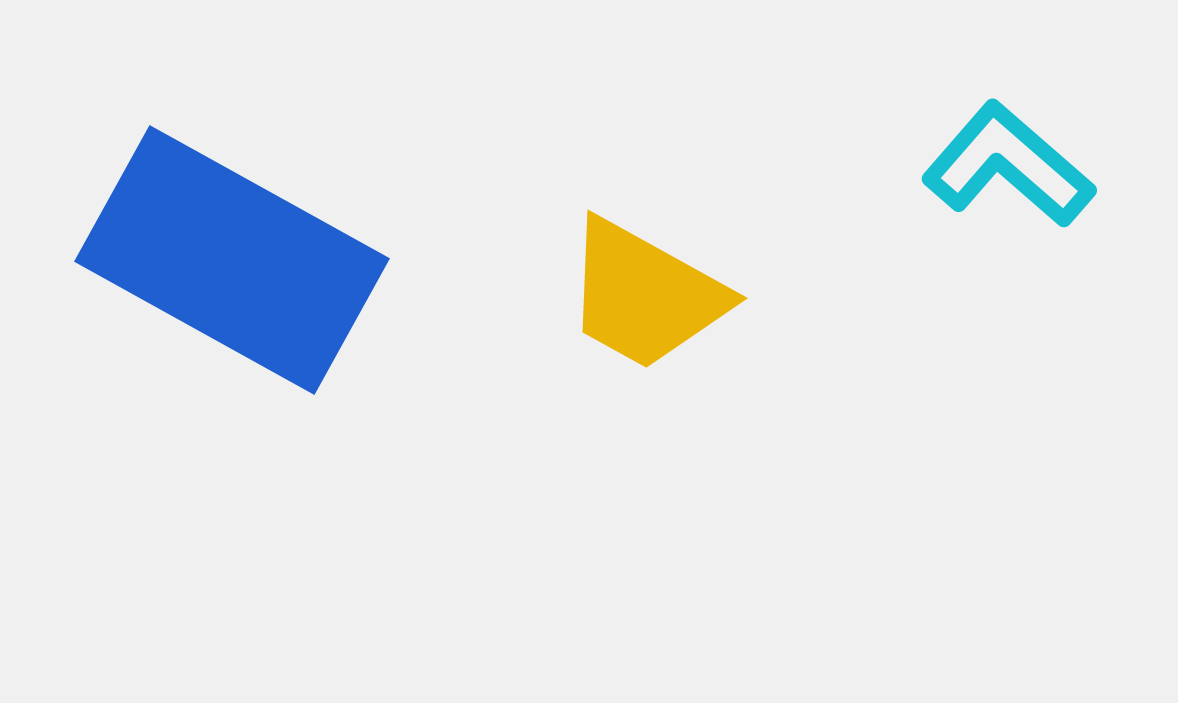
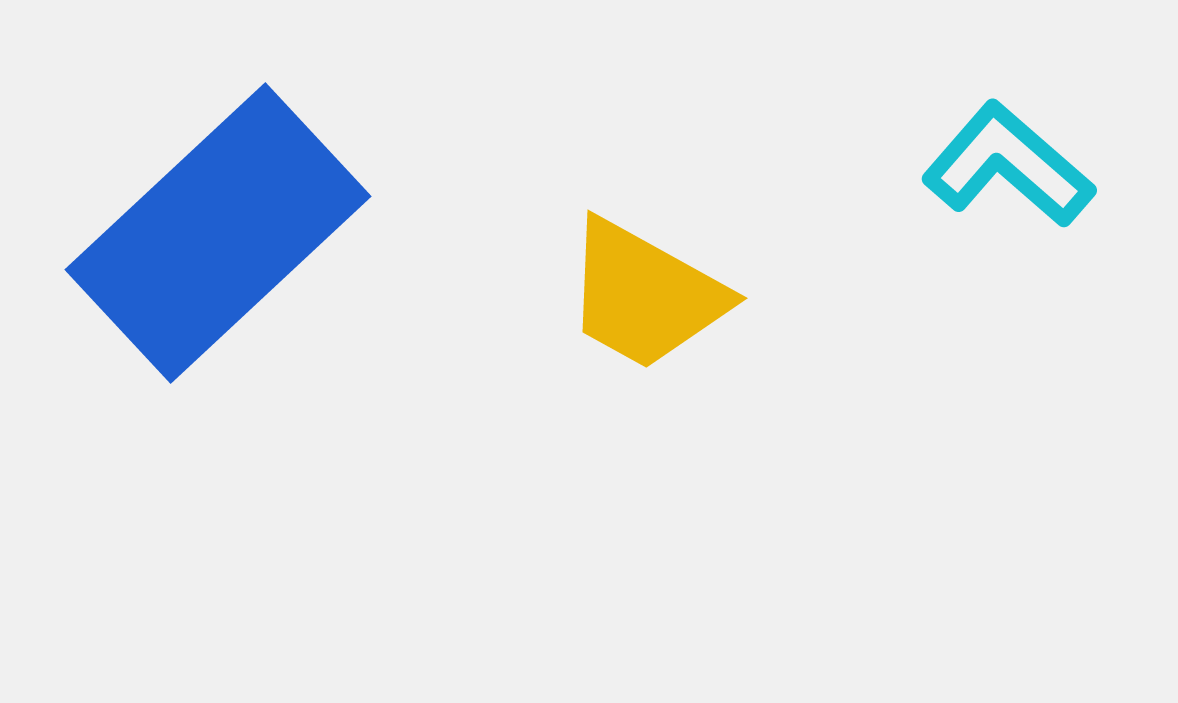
blue rectangle: moved 14 px left, 27 px up; rotated 72 degrees counterclockwise
